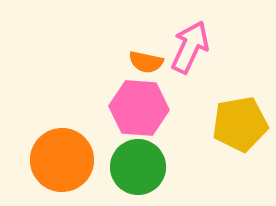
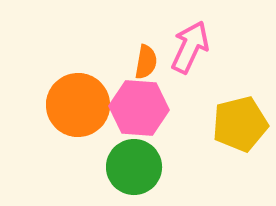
orange semicircle: rotated 92 degrees counterclockwise
yellow pentagon: rotated 4 degrees counterclockwise
orange circle: moved 16 px right, 55 px up
green circle: moved 4 px left
